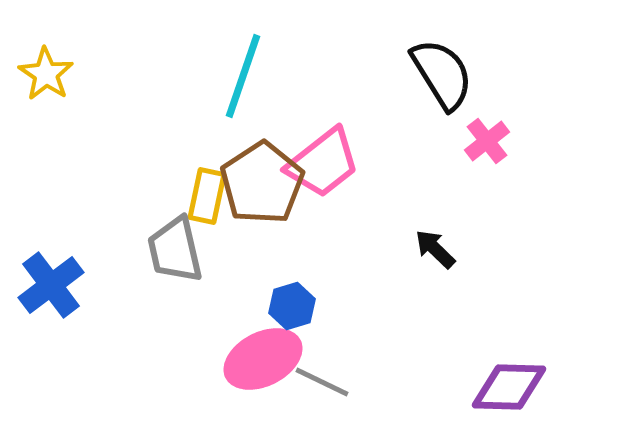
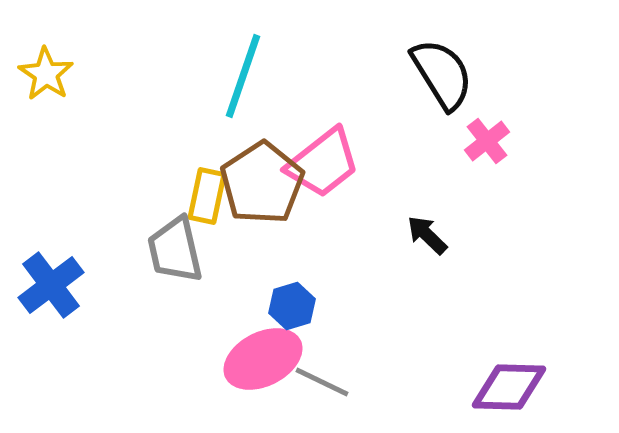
black arrow: moved 8 px left, 14 px up
